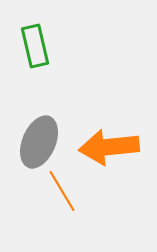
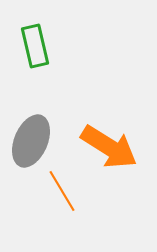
gray ellipse: moved 8 px left, 1 px up
orange arrow: rotated 142 degrees counterclockwise
